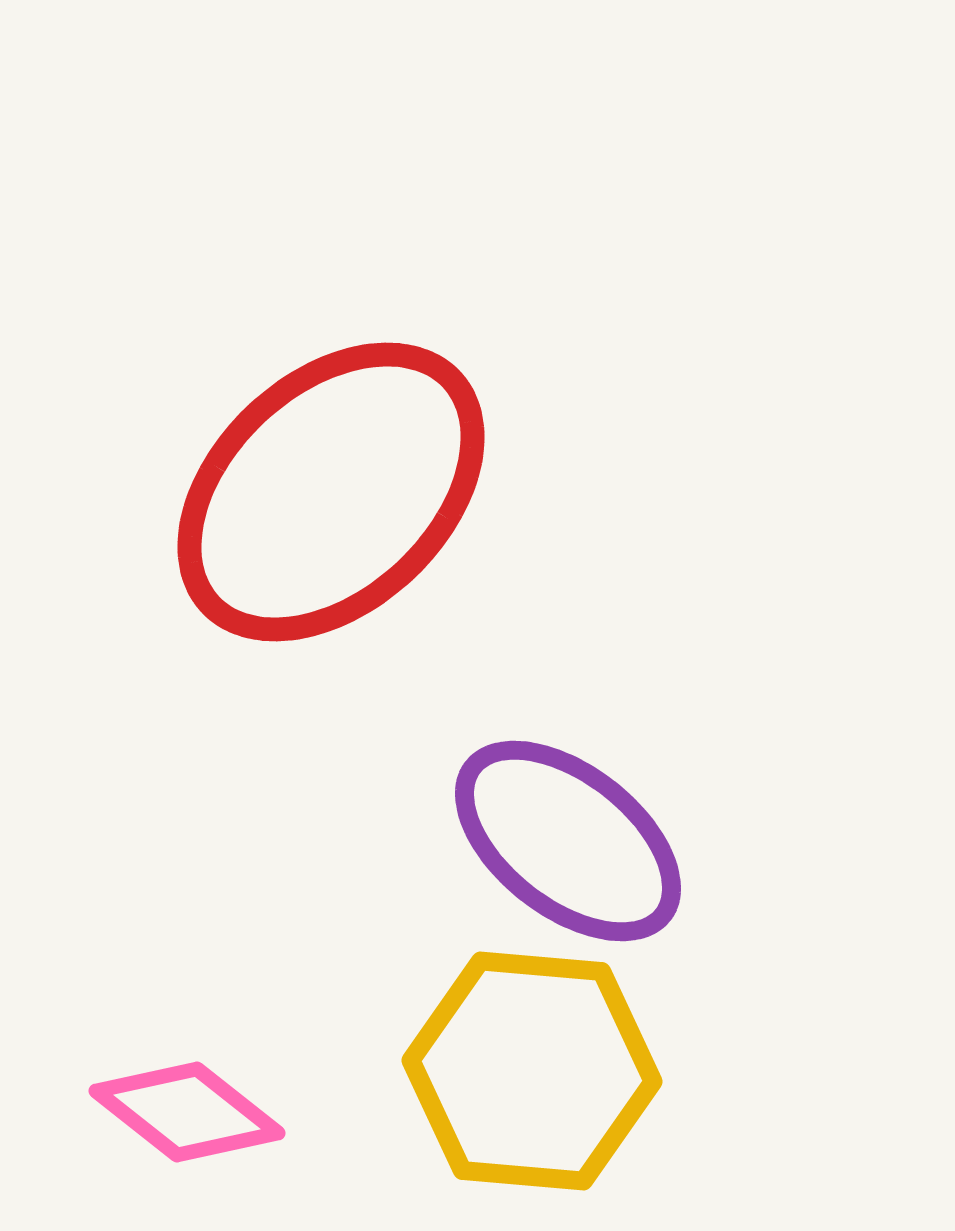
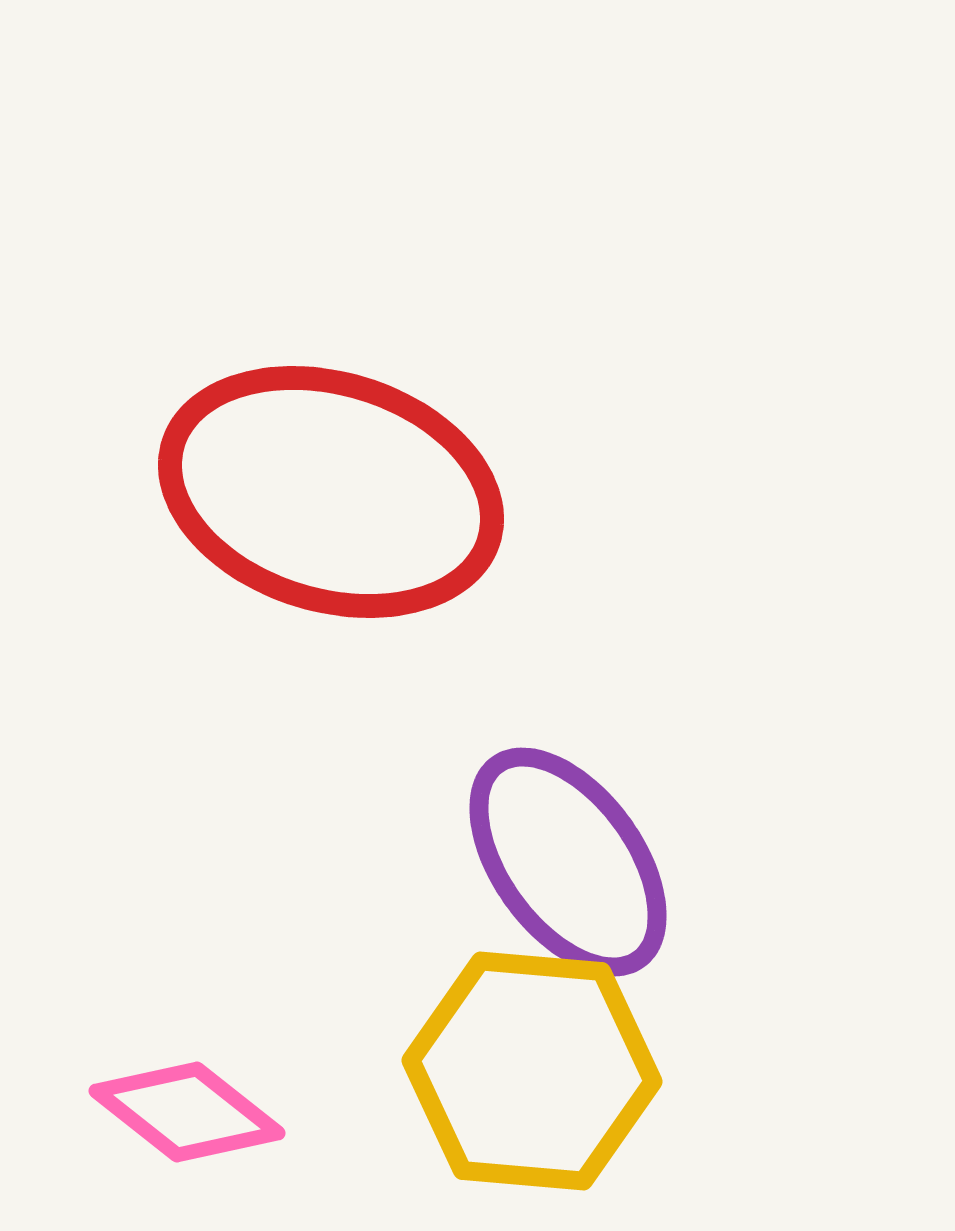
red ellipse: rotated 60 degrees clockwise
purple ellipse: moved 21 px down; rotated 16 degrees clockwise
